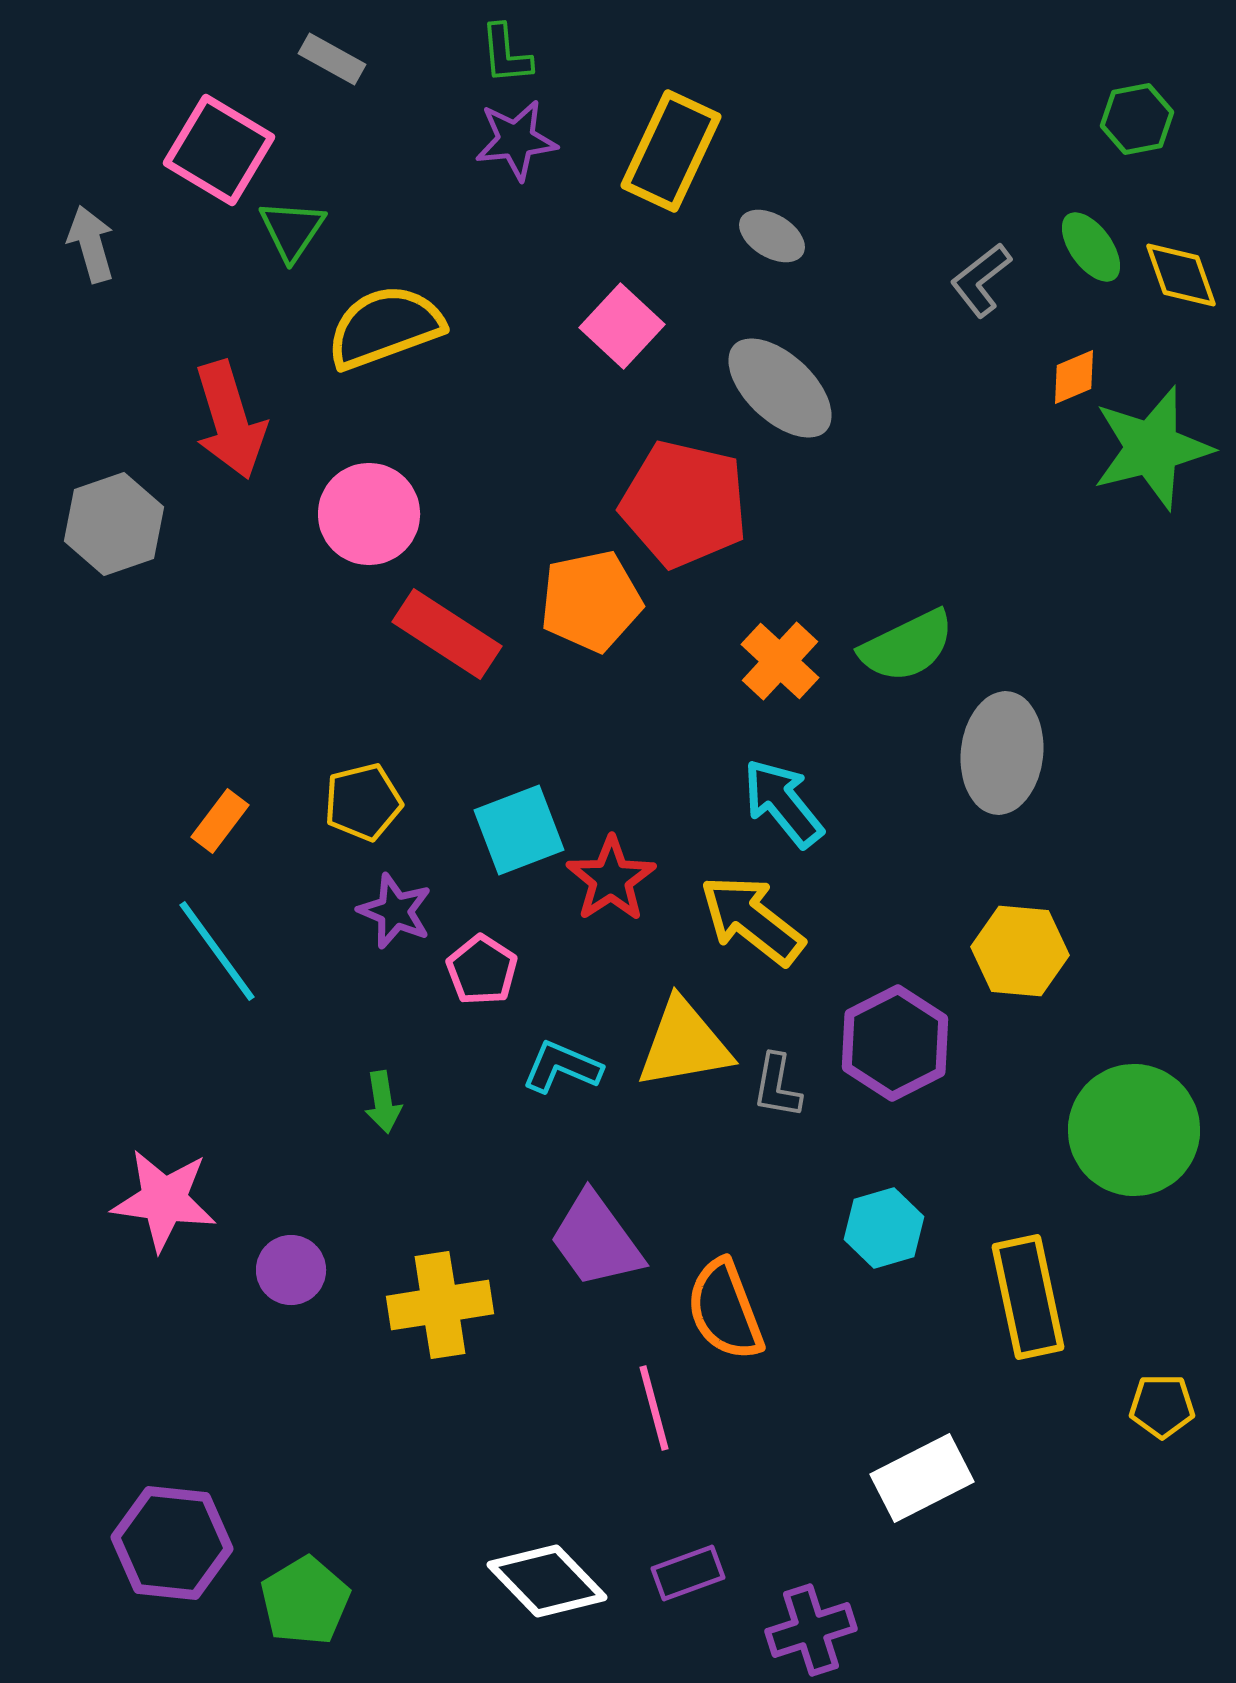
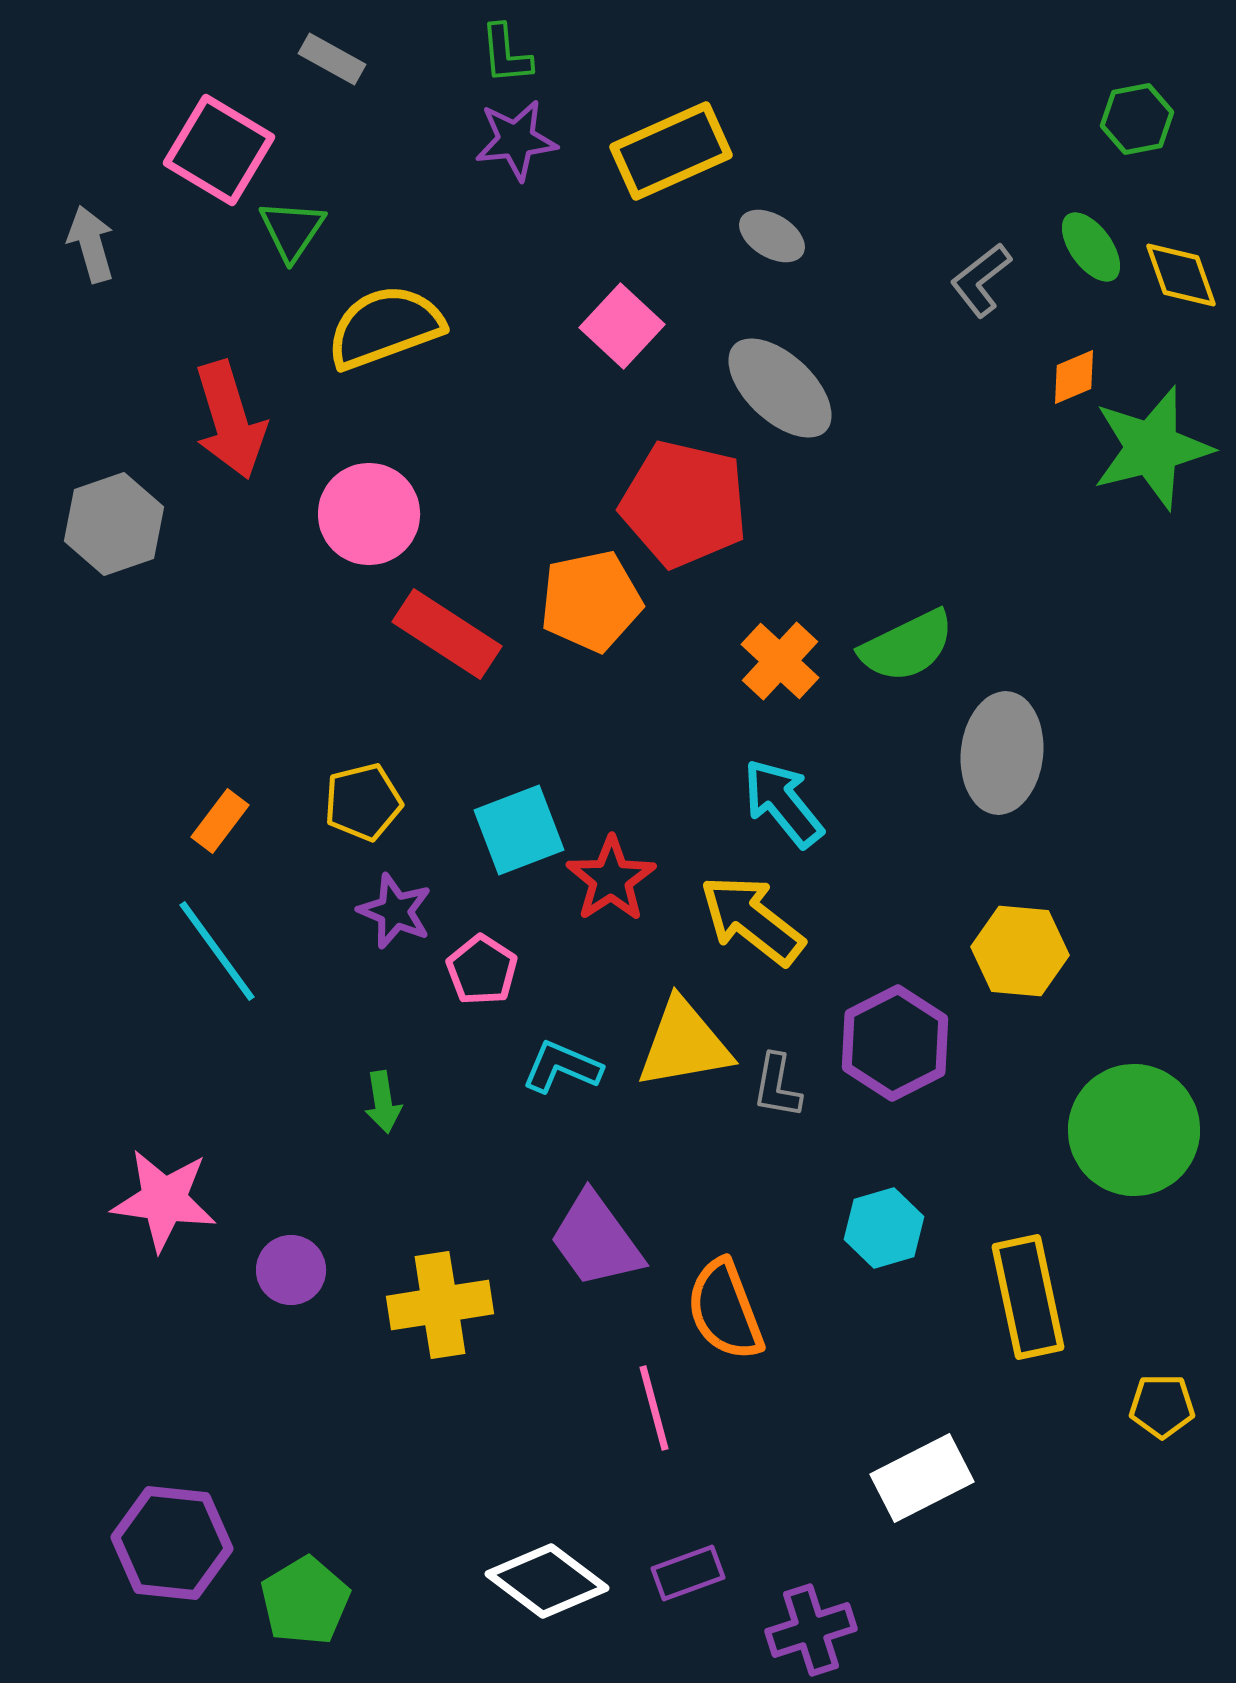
yellow rectangle at (671, 151): rotated 41 degrees clockwise
white diamond at (547, 1581): rotated 9 degrees counterclockwise
